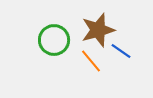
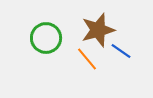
green circle: moved 8 px left, 2 px up
orange line: moved 4 px left, 2 px up
